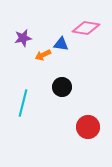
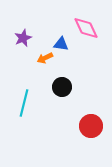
pink diamond: rotated 56 degrees clockwise
purple star: rotated 12 degrees counterclockwise
orange arrow: moved 2 px right, 3 px down
cyan line: moved 1 px right
red circle: moved 3 px right, 1 px up
